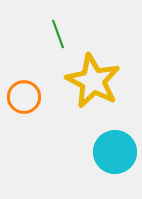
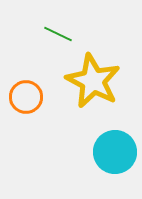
green line: rotated 44 degrees counterclockwise
orange circle: moved 2 px right
